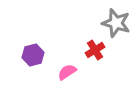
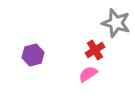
pink semicircle: moved 21 px right, 2 px down
